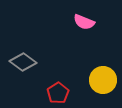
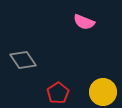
gray diamond: moved 2 px up; rotated 20 degrees clockwise
yellow circle: moved 12 px down
